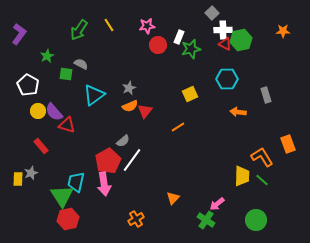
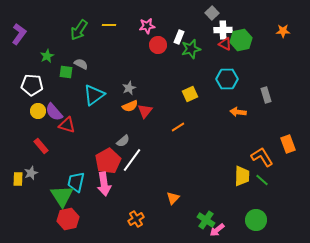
yellow line at (109, 25): rotated 56 degrees counterclockwise
green square at (66, 74): moved 2 px up
white pentagon at (28, 85): moved 4 px right; rotated 25 degrees counterclockwise
pink arrow at (217, 204): moved 26 px down
